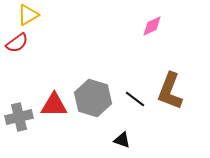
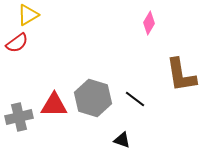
pink diamond: moved 3 px left, 3 px up; rotated 35 degrees counterclockwise
brown L-shape: moved 11 px right, 16 px up; rotated 30 degrees counterclockwise
